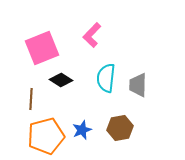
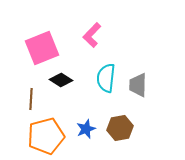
blue star: moved 4 px right, 1 px up
